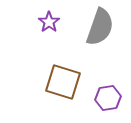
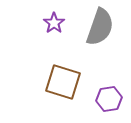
purple star: moved 5 px right, 1 px down
purple hexagon: moved 1 px right, 1 px down
